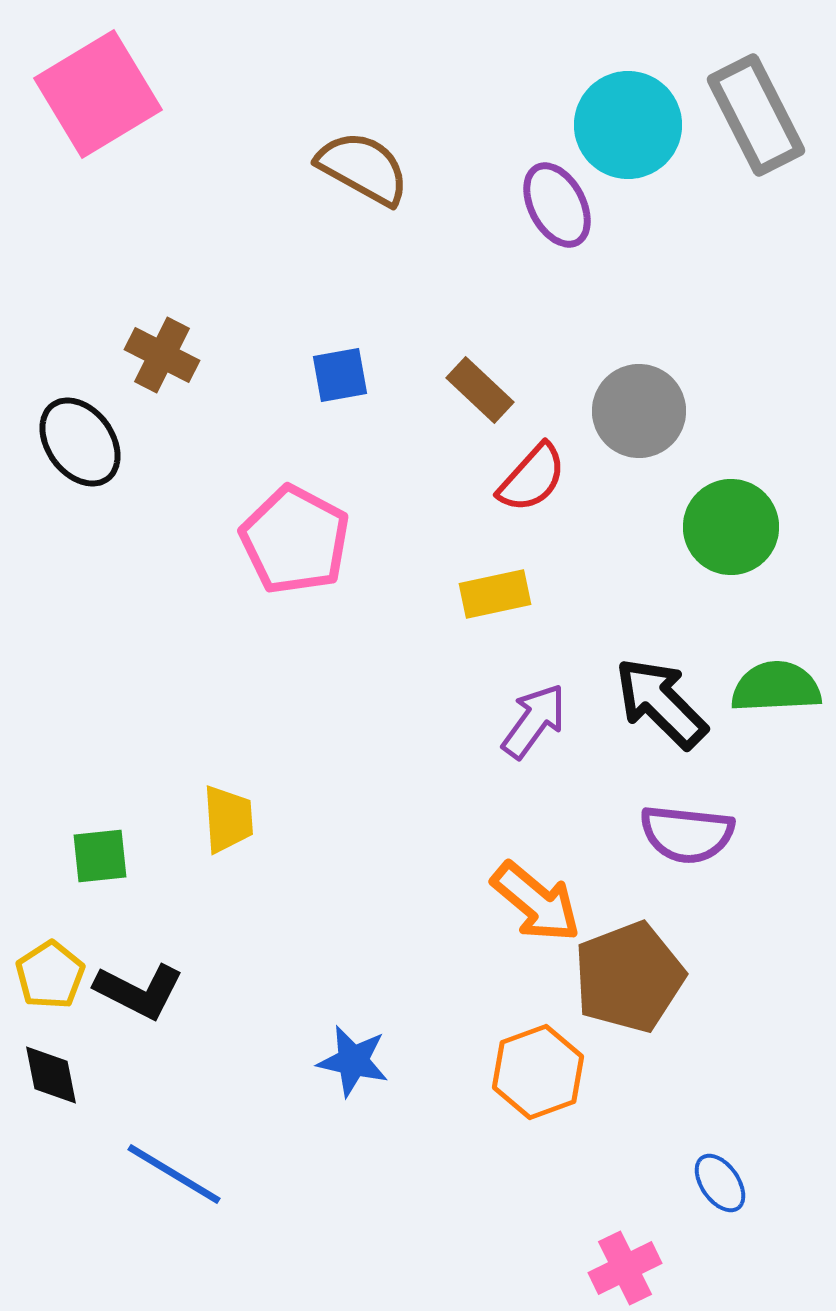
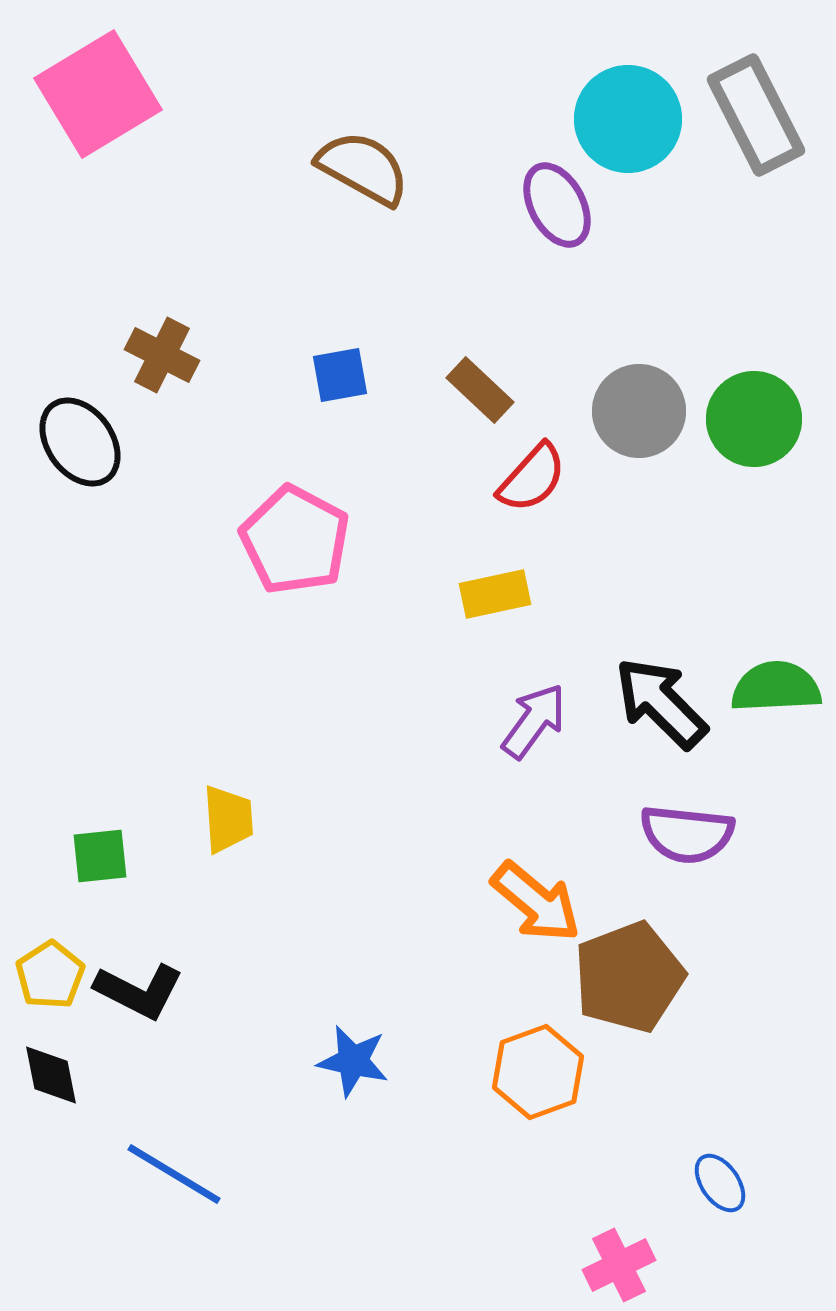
cyan circle: moved 6 px up
green circle: moved 23 px right, 108 px up
pink cross: moved 6 px left, 3 px up
